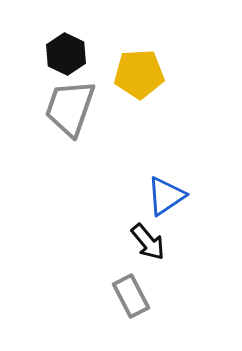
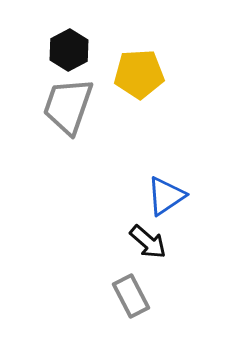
black hexagon: moved 3 px right, 4 px up; rotated 6 degrees clockwise
gray trapezoid: moved 2 px left, 2 px up
black arrow: rotated 9 degrees counterclockwise
